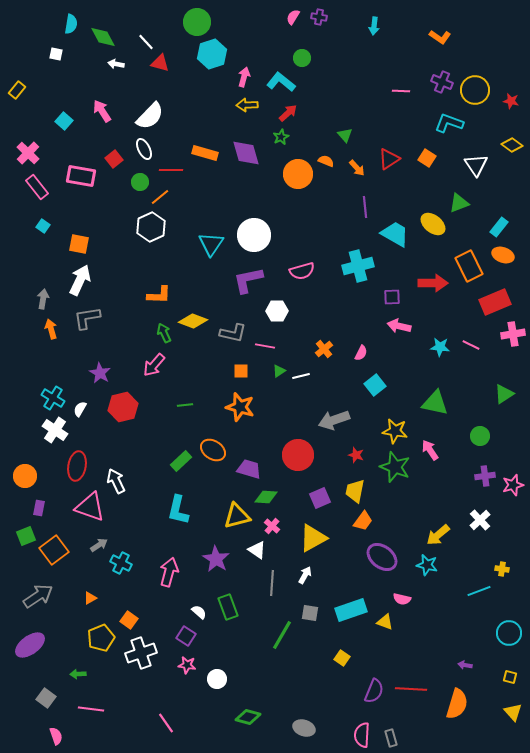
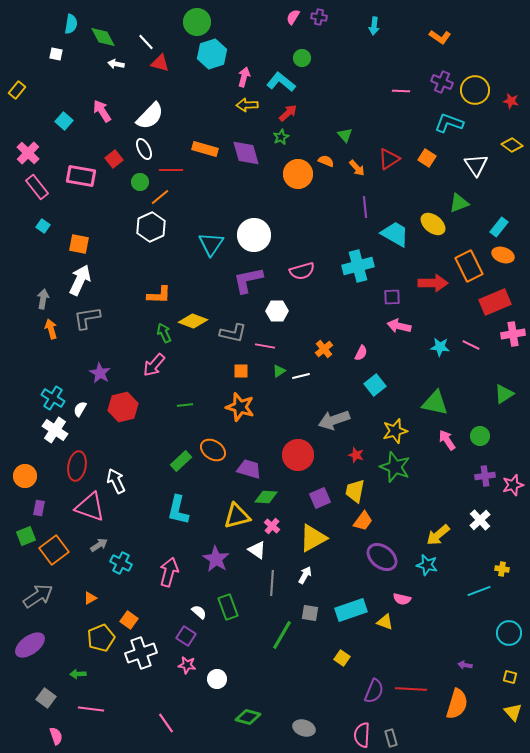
orange rectangle at (205, 153): moved 4 px up
yellow star at (395, 431): rotated 25 degrees counterclockwise
pink arrow at (430, 450): moved 17 px right, 10 px up
